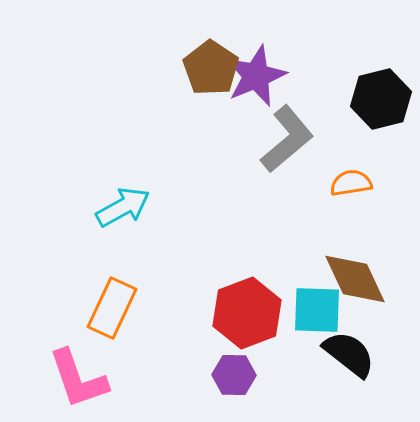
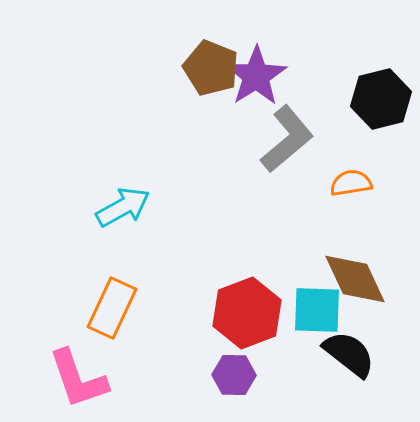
brown pentagon: rotated 12 degrees counterclockwise
purple star: rotated 10 degrees counterclockwise
